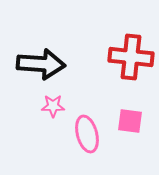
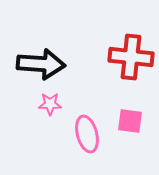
pink star: moved 3 px left, 2 px up
